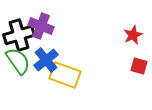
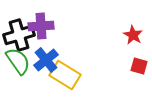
purple cross: rotated 25 degrees counterclockwise
red star: rotated 18 degrees counterclockwise
yellow rectangle: rotated 12 degrees clockwise
